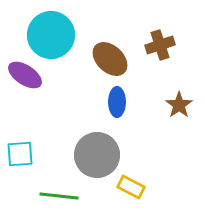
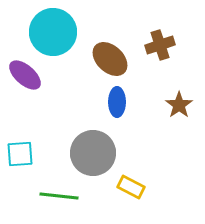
cyan circle: moved 2 px right, 3 px up
purple ellipse: rotated 8 degrees clockwise
gray circle: moved 4 px left, 2 px up
